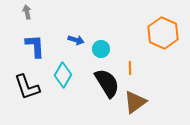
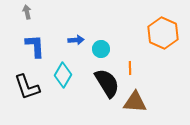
blue arrow: rotated 21 degrees counterclockwise
brown triangle: rotated 40 degrees clockwise
